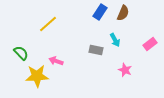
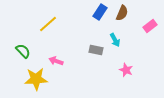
brown semicircle: moved 1 px left
pink rectangle: moved 18 px up
green semicircle: moved 2 px right, 2 px up
pink star: moved 1 px right
yellow star: moved 1 px left, 3 px down
